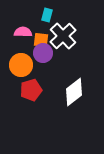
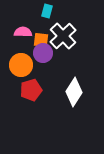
cyan rectangle: moved 4 px up
white diamond: rotated 20 degrees counterclockwise
